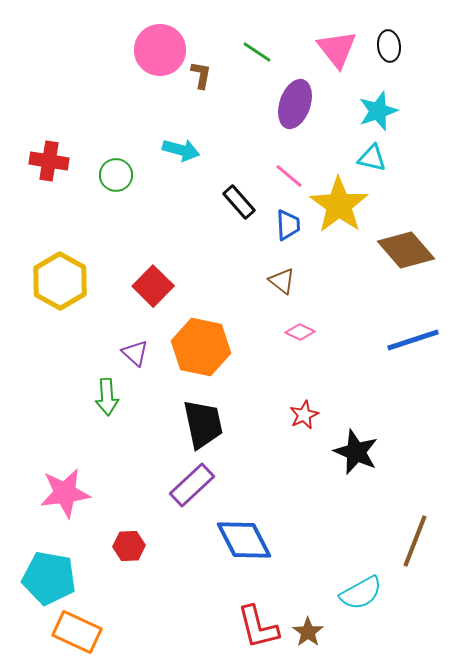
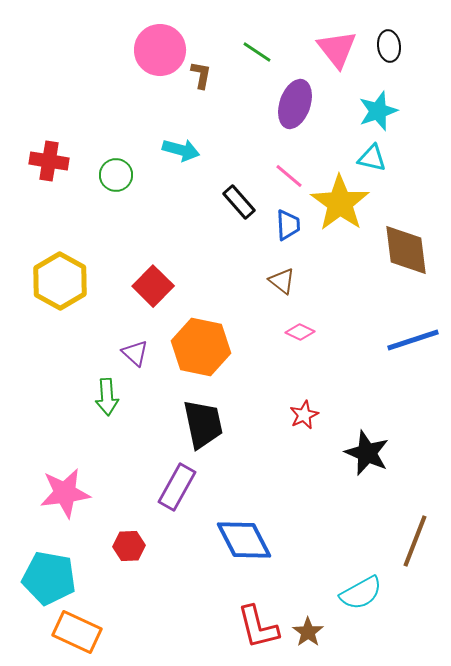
yellow star: moved 1 px right, 2 px up
brown diamond: rotated 34 degrees clockwise
black star: moved 11 px right, 1 px down
purple rectangle: moved 15 px left, 2 px down; rotated 18 degrees counterclockwise
